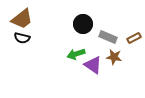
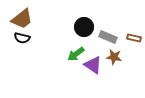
black circle: moved 1 px right, 3 px down
brown rectangle: rotated 40 degrees clockwise
green arrow: rotated 18 degrees counterclockwise
